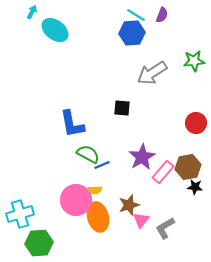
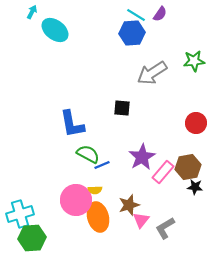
purple semicircle: moved 2 px left, 1 px up; rotated 14 degrees clockwise
green hexagon: moved 7 px left, 5 px up
